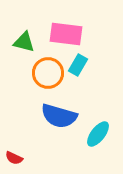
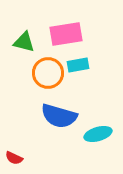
pink rectangle: rotated 16 degrees counterclockwise
cyan rectangle: rotated 50 degrees clockwise
cyan ellipse: rotated 36 degrees clockwise
